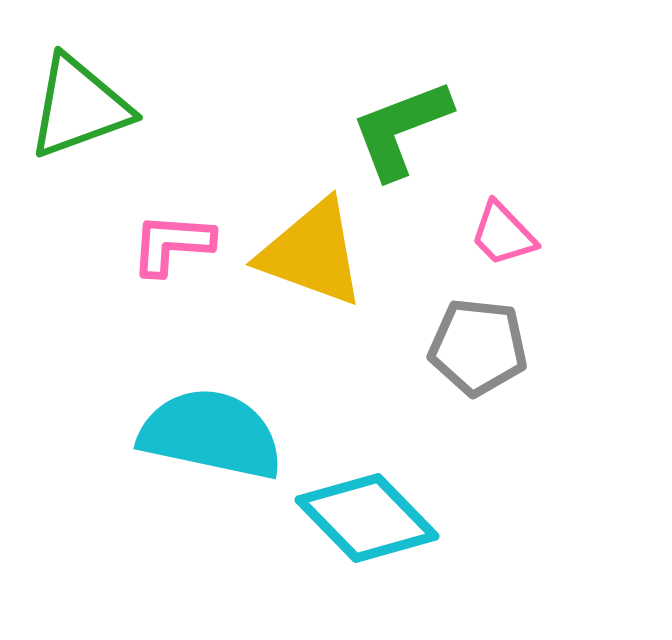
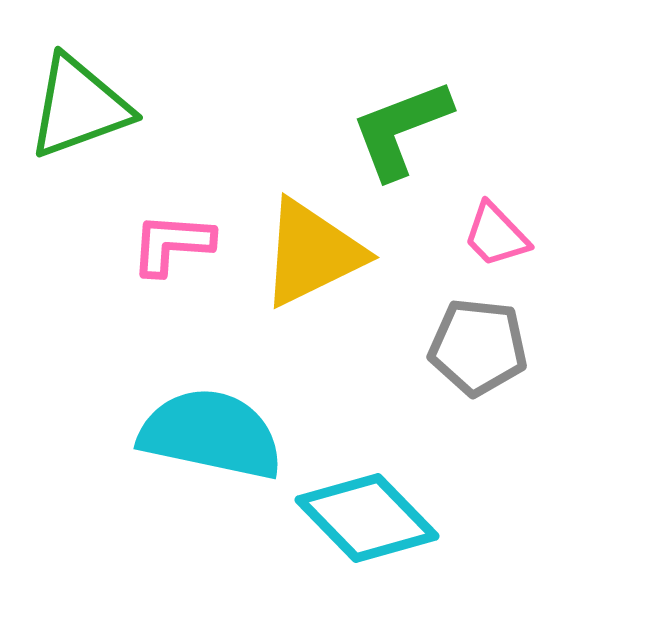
pink trapezoid: moved 7 px left, 1 px down
yellow triangle: rotated 46 degrees counterclockwise
